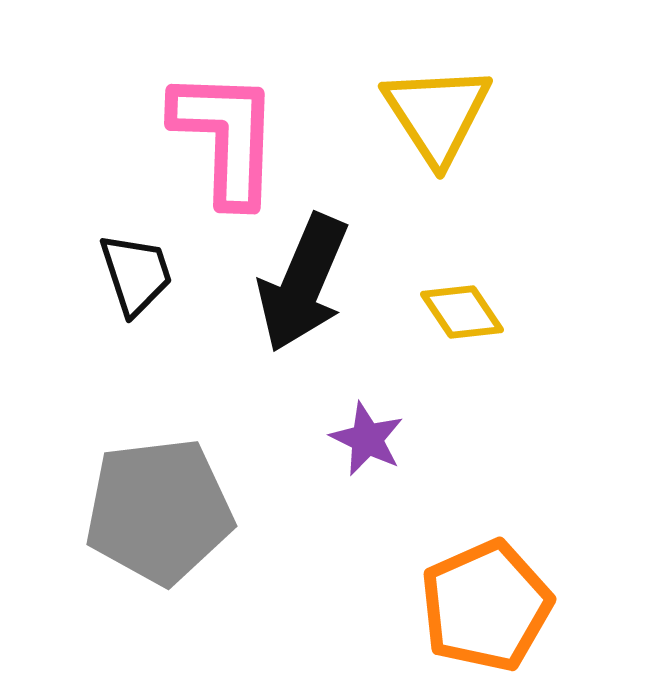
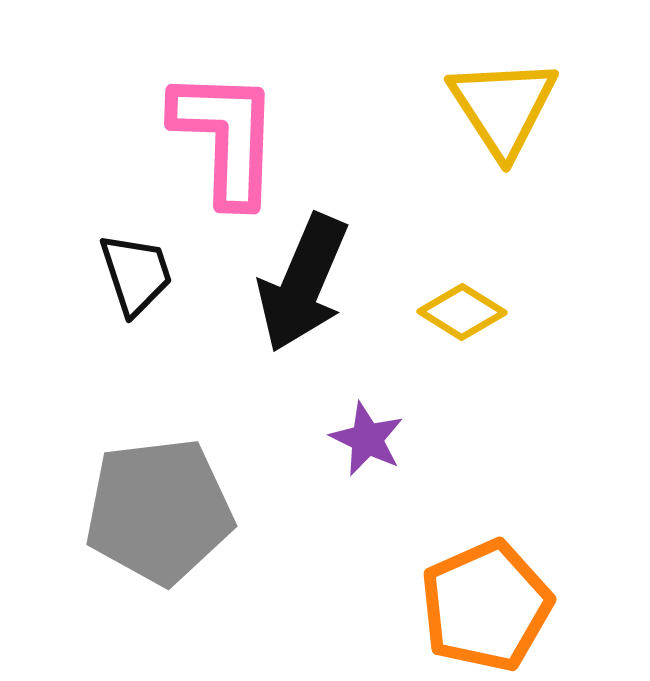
yellow triangle: moved 66 px right, 7 px up
yellow diamond: rotated 24 degrees counterclockwise
